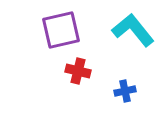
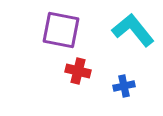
purple square: rotated 24 degrees clockwise
blue cross: moved 1 px left, 5 px up
